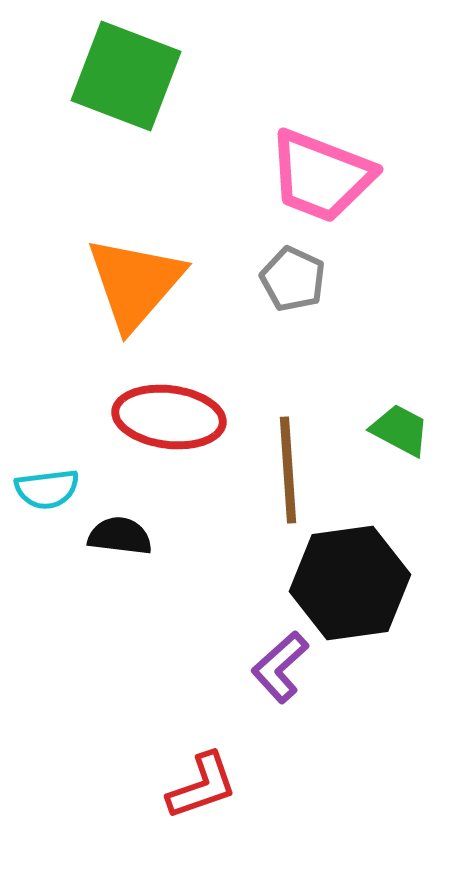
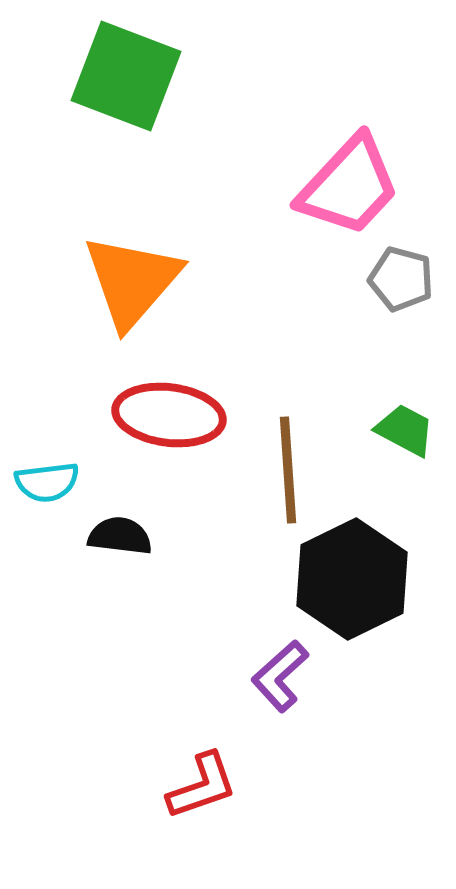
pink trapezoid: moved 28 px right, 10 px down; rotated 68 degrees counterclockwise
gray pentagon: moved 108 px right; rotated 10 degrees counterclockwise
orange triangle: moved 3 px left, 2 px up
red ellipse: moved 2 px up
green trapezoid: moved 5 px right
cyan semicircle: moved 7 px up
black hexagon: moved 2 px right, 4 px up; rotated 18 degrees counterclockwise
purple L-shape: moved 9 px down
